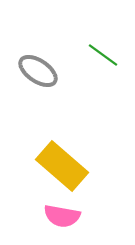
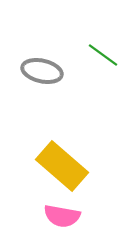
gray ellipse: moved 4 px right; rotated 21 degrees counterclockwise
